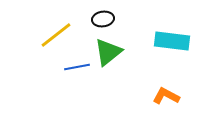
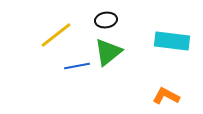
black ellipse: moved 3 px right, 1 px down
blue line: moved 1 px up
